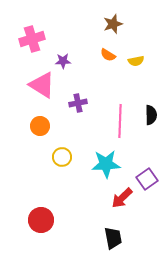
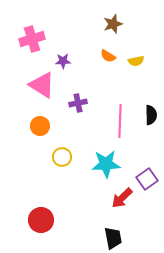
orange semicircle: moved 1 px down
